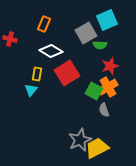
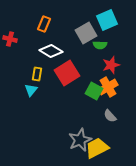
red star: moved 1 px right, 1 px up
gray semicircle: moved 6 px right, 6 px down; rotated 24 degrees counterclockwise
